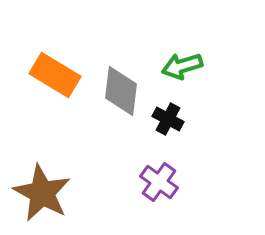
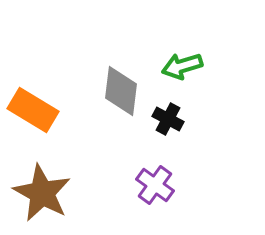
orange rectangle: moved 22 px left, 35 px down
purple cross: moved 4 px left, 3 px down
